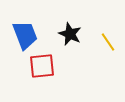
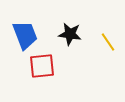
black star: rotated 15 degrees counterclockwise
